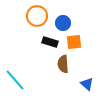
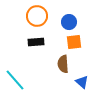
blue circle: moved 6 px right, 1 px up
black rectangle: moved 14 px left; rotated 21 degrees counterclockwise
blue triangle: moved 5 px left, 2 px up
